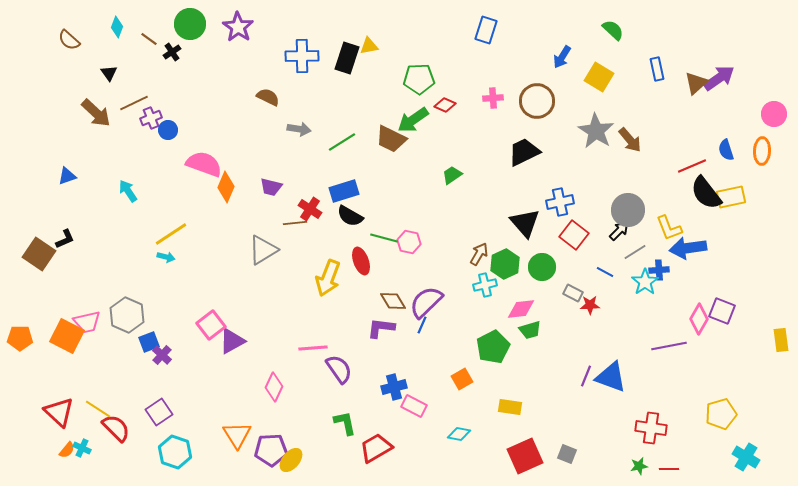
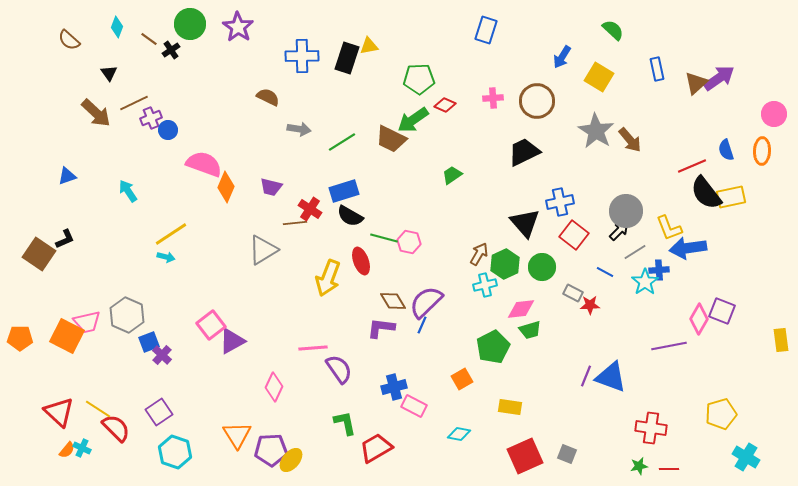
black cross at (172, 52): moved 1 px left, 2 px up
gray circle at (628, 210): moved 2 px left, 1 px down
